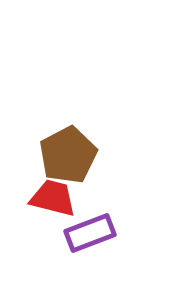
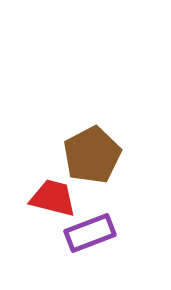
brown pentagon: moved 24 px right
